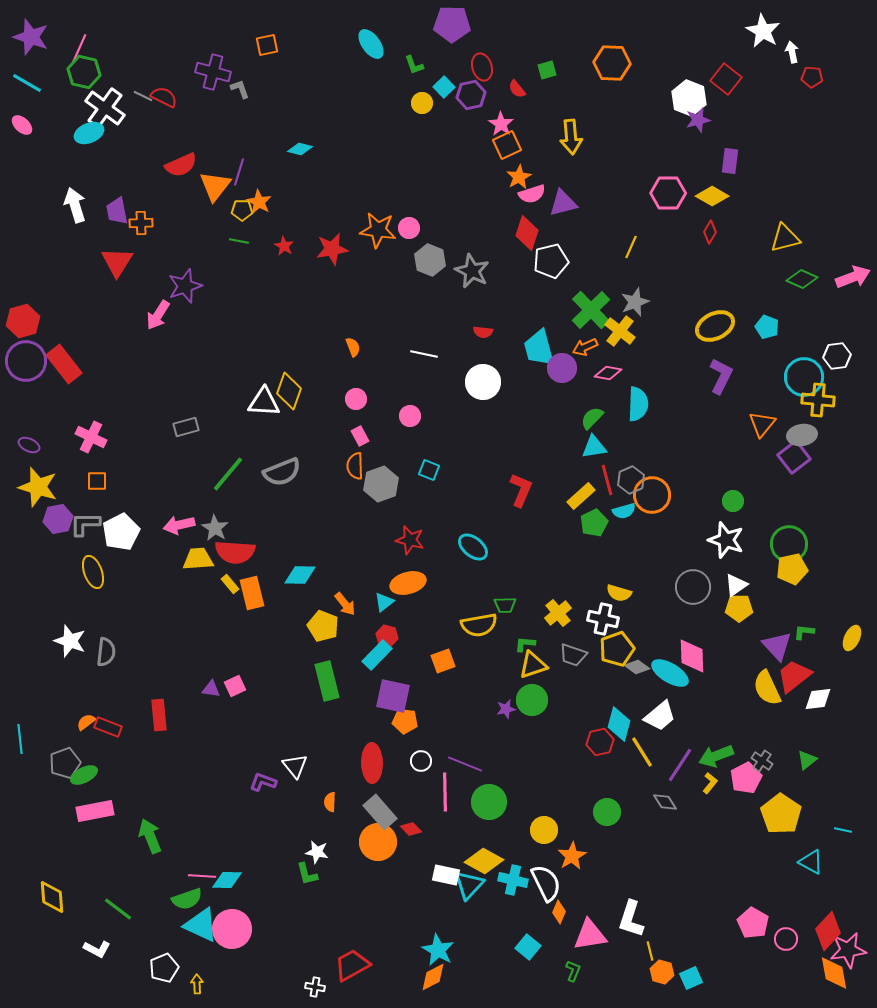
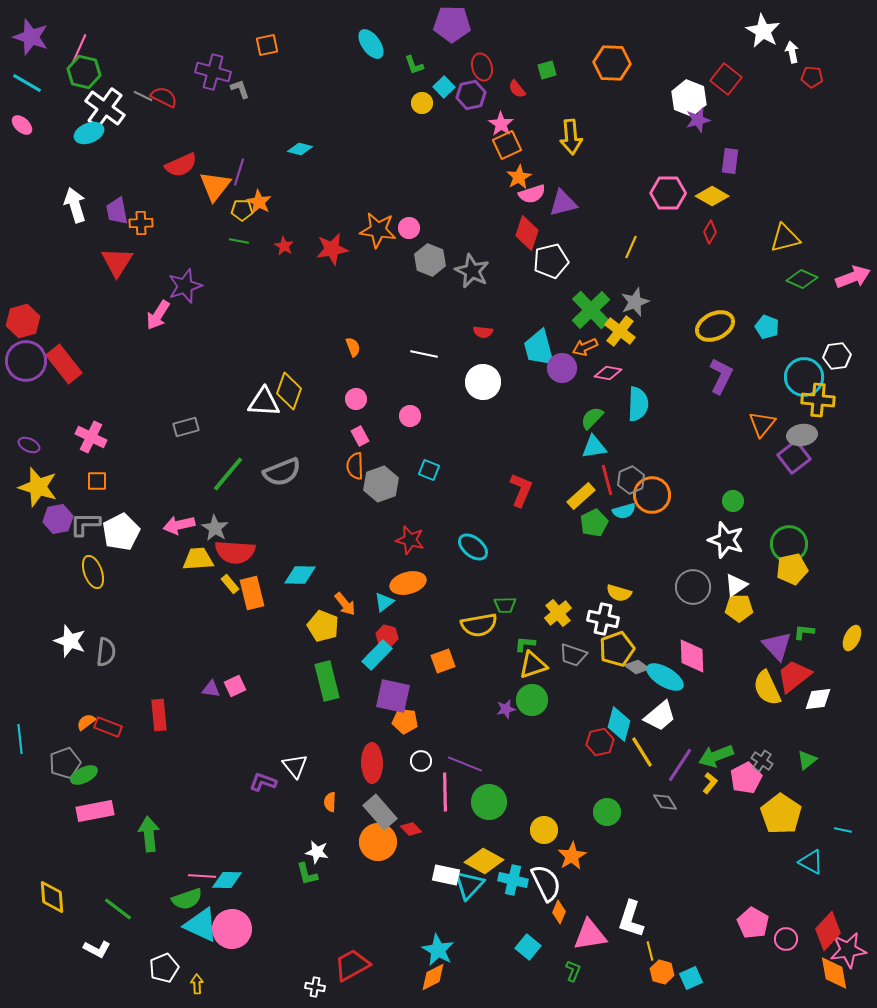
cyan ellipse at (670, 673): moved 5 px left, 4 px down
green arrow at (150, 836): moved 1 px left, 2 px up; rotated 16 degrees clockwise
